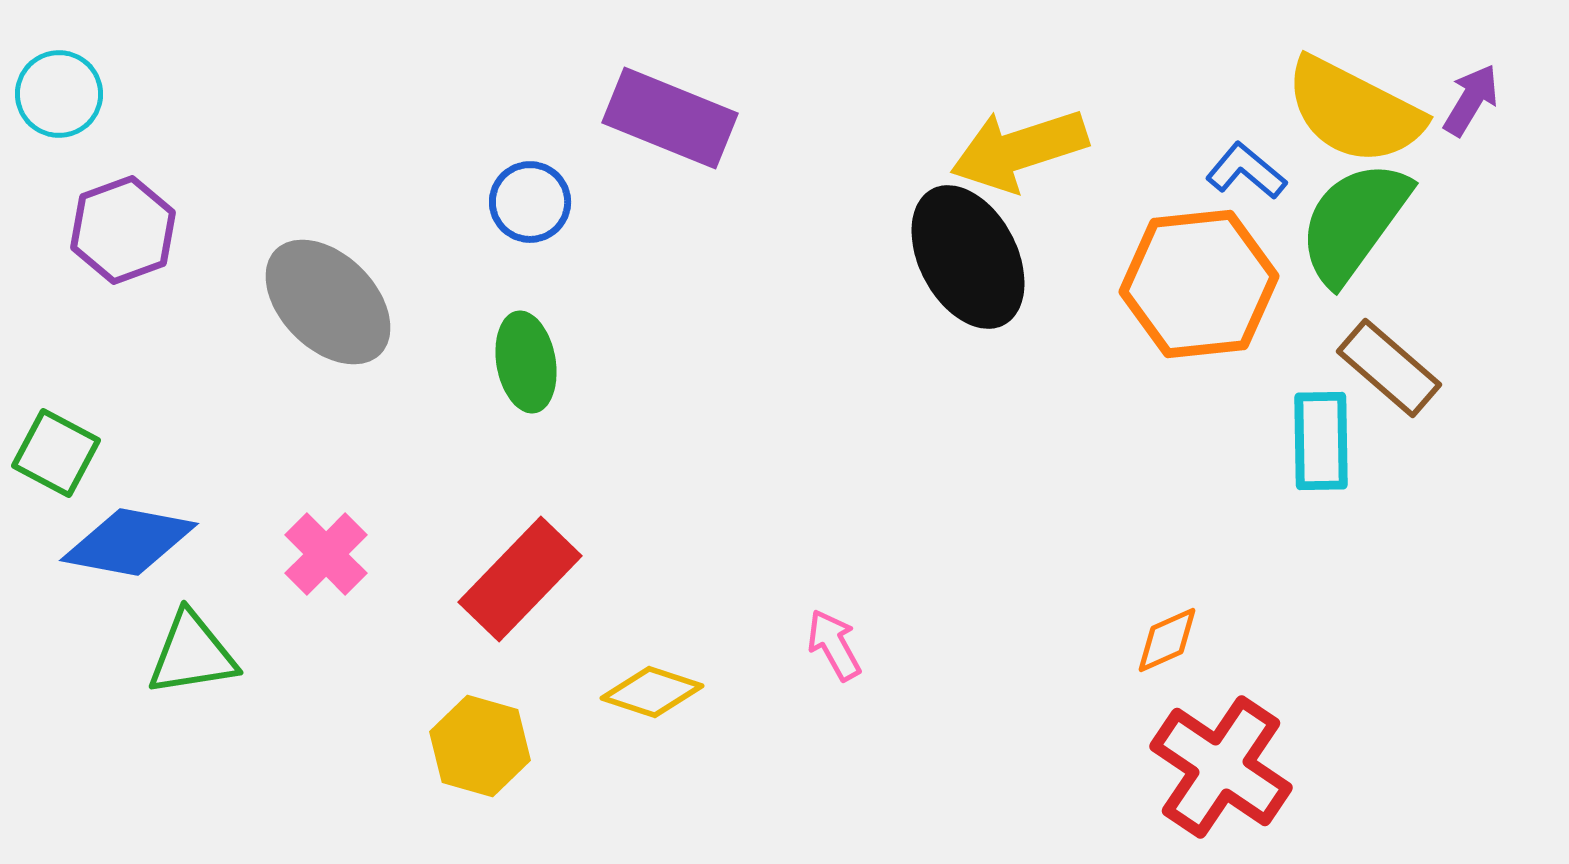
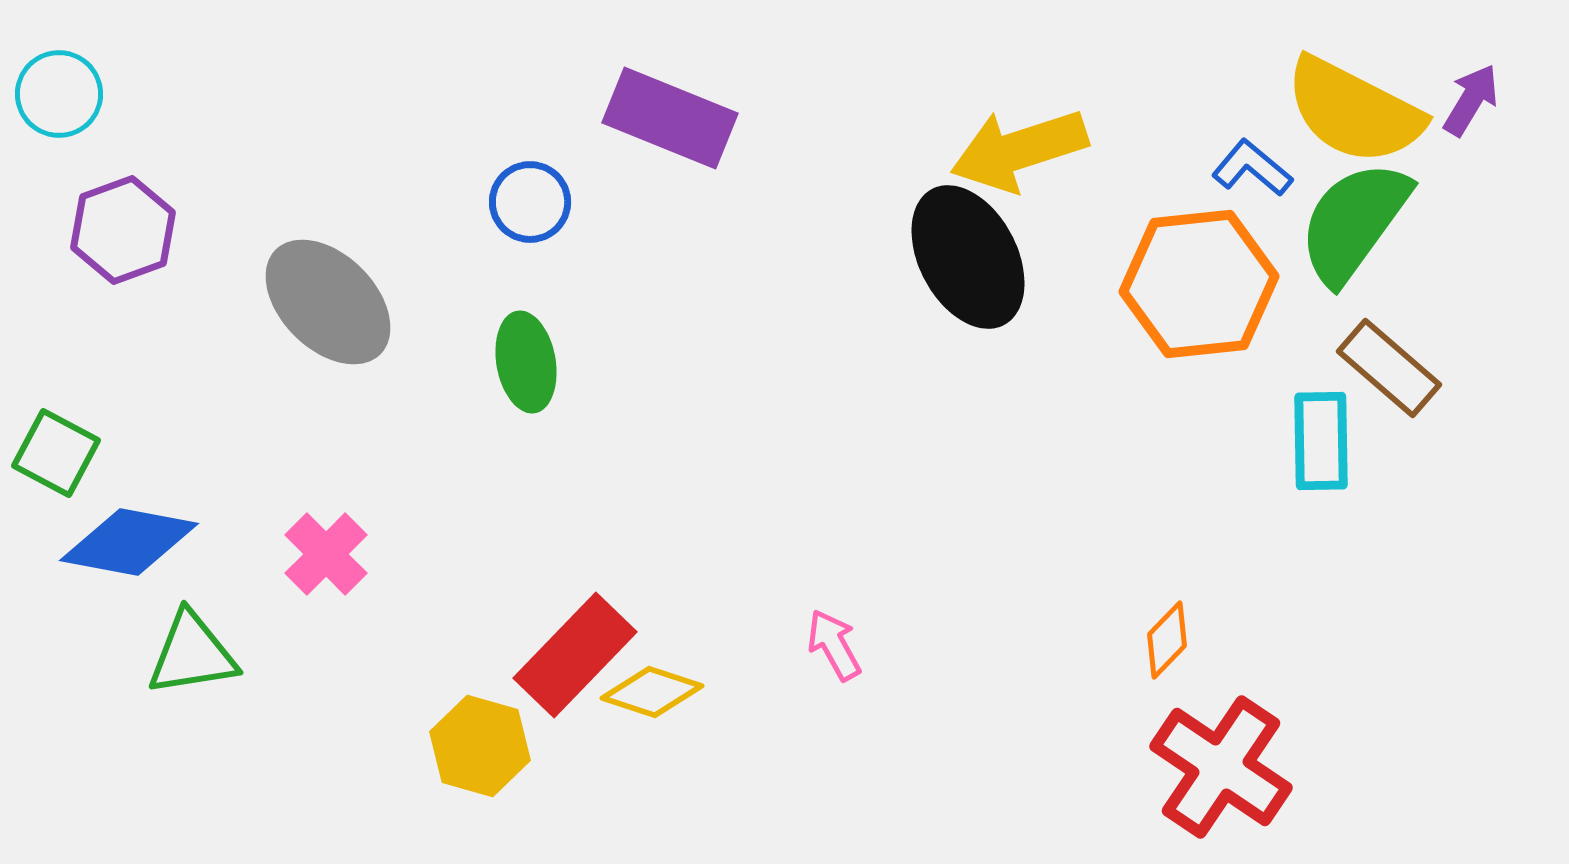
blue L-shape: moved 6 px right, 3 px up
red rectangle: moved 55 px right, 76 px down
orange diamond: rotated 22 degrees counterclockwise
